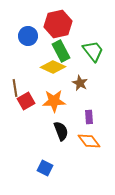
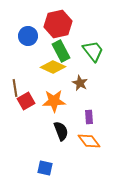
blue square: rotated 14 degrees counterclockwise
